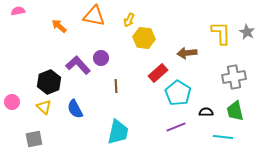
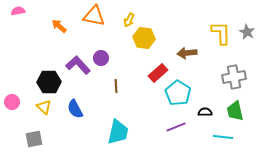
black hexagon: rotated 20 degrees clockwise
black semicircle: moved 1 px left
